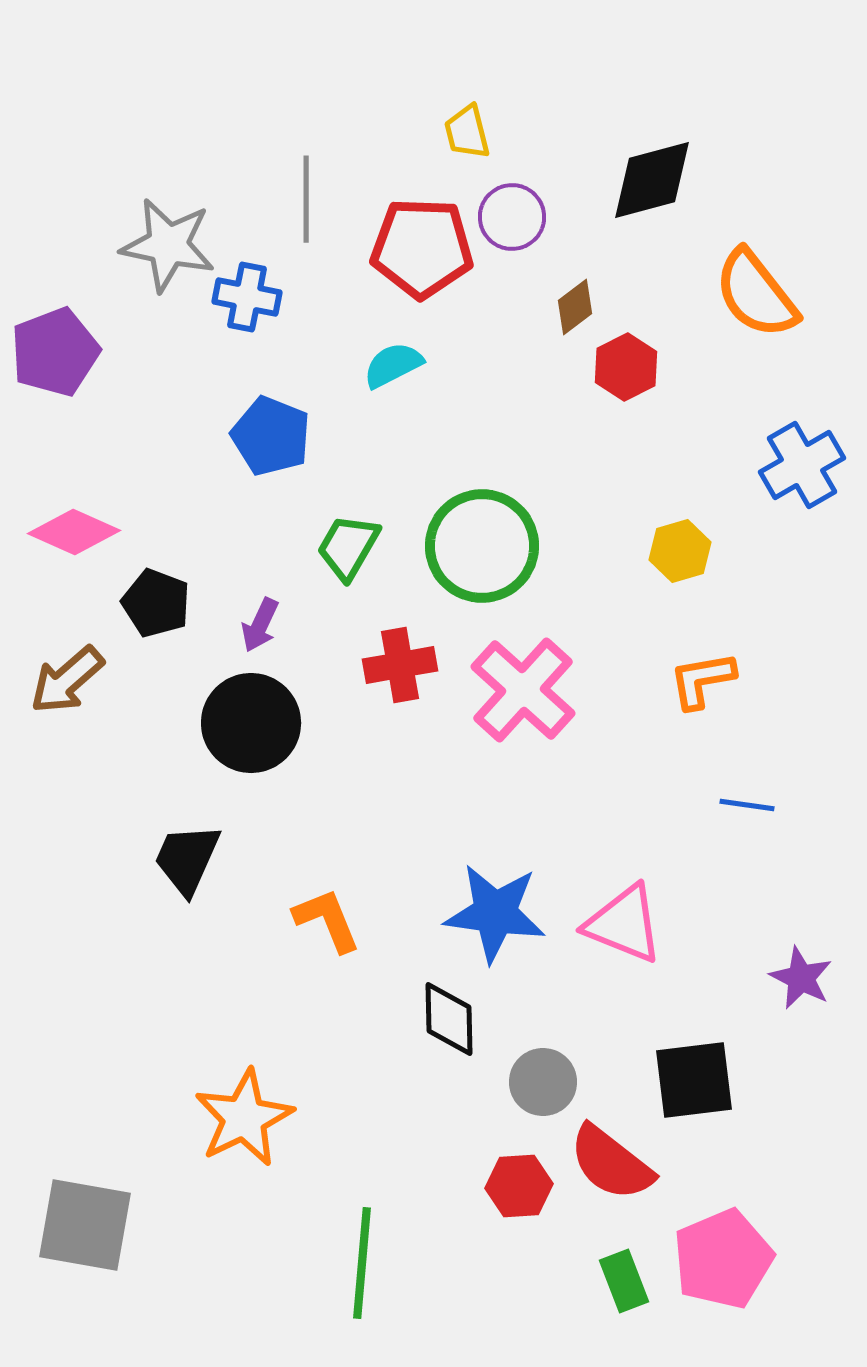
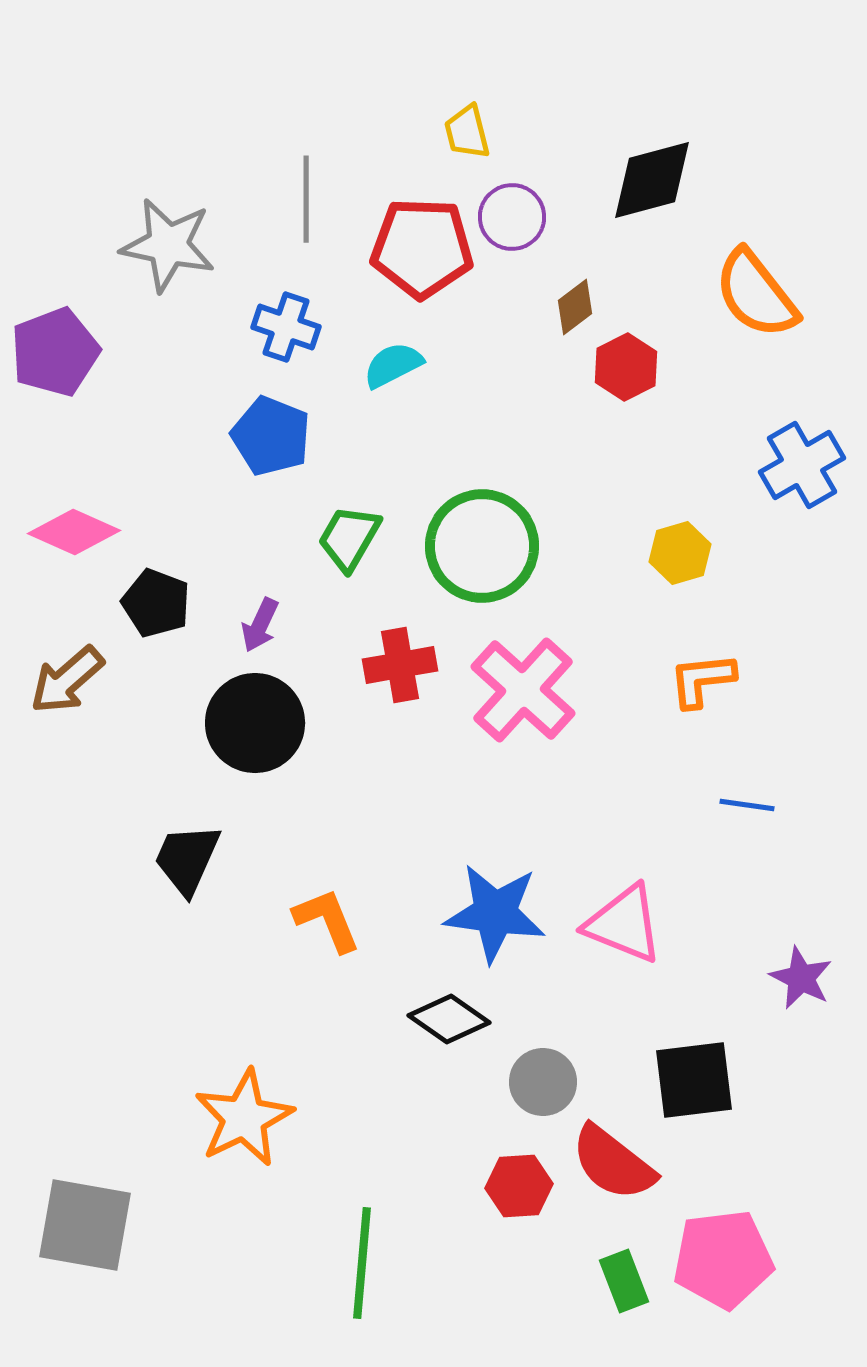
blue cross at (247, 297): moved 39 px right, 30 px down; rotated 8 degrees clockwise
green trapezoid at (348, 547): moved 1 px right, 9 px up
yellow hexagon at (680, 551): moved 2 px down
orange L-shape at (702, 680): rotated 4 degrees clockwise
black circle at (251, 723): moved 4 px right
black diamond at (449, 1019): rotated 54 degrees counterclockwise
red semicircle at (611, 1163): moved 2 px right
pink pentagon at (723, 1259): rotated 16 degrees clockwise
